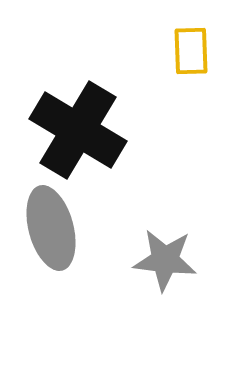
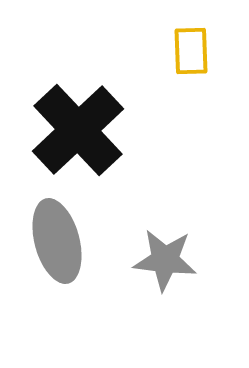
black cross: rotated 16 degrees clockwise
gray ellipse: moved 6 px right, 13 px down
